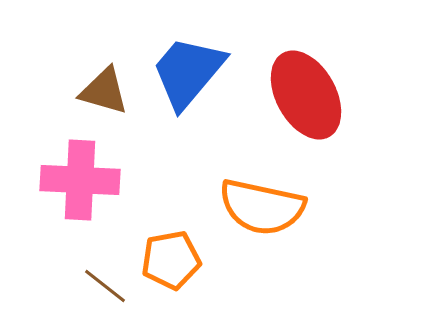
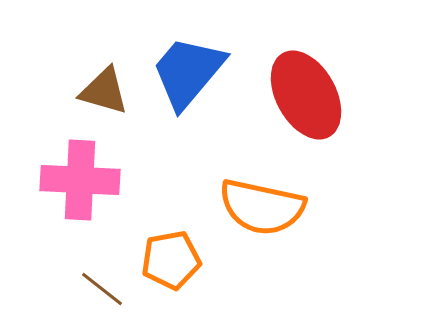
brown line: moved 3 px left, 3 px down
